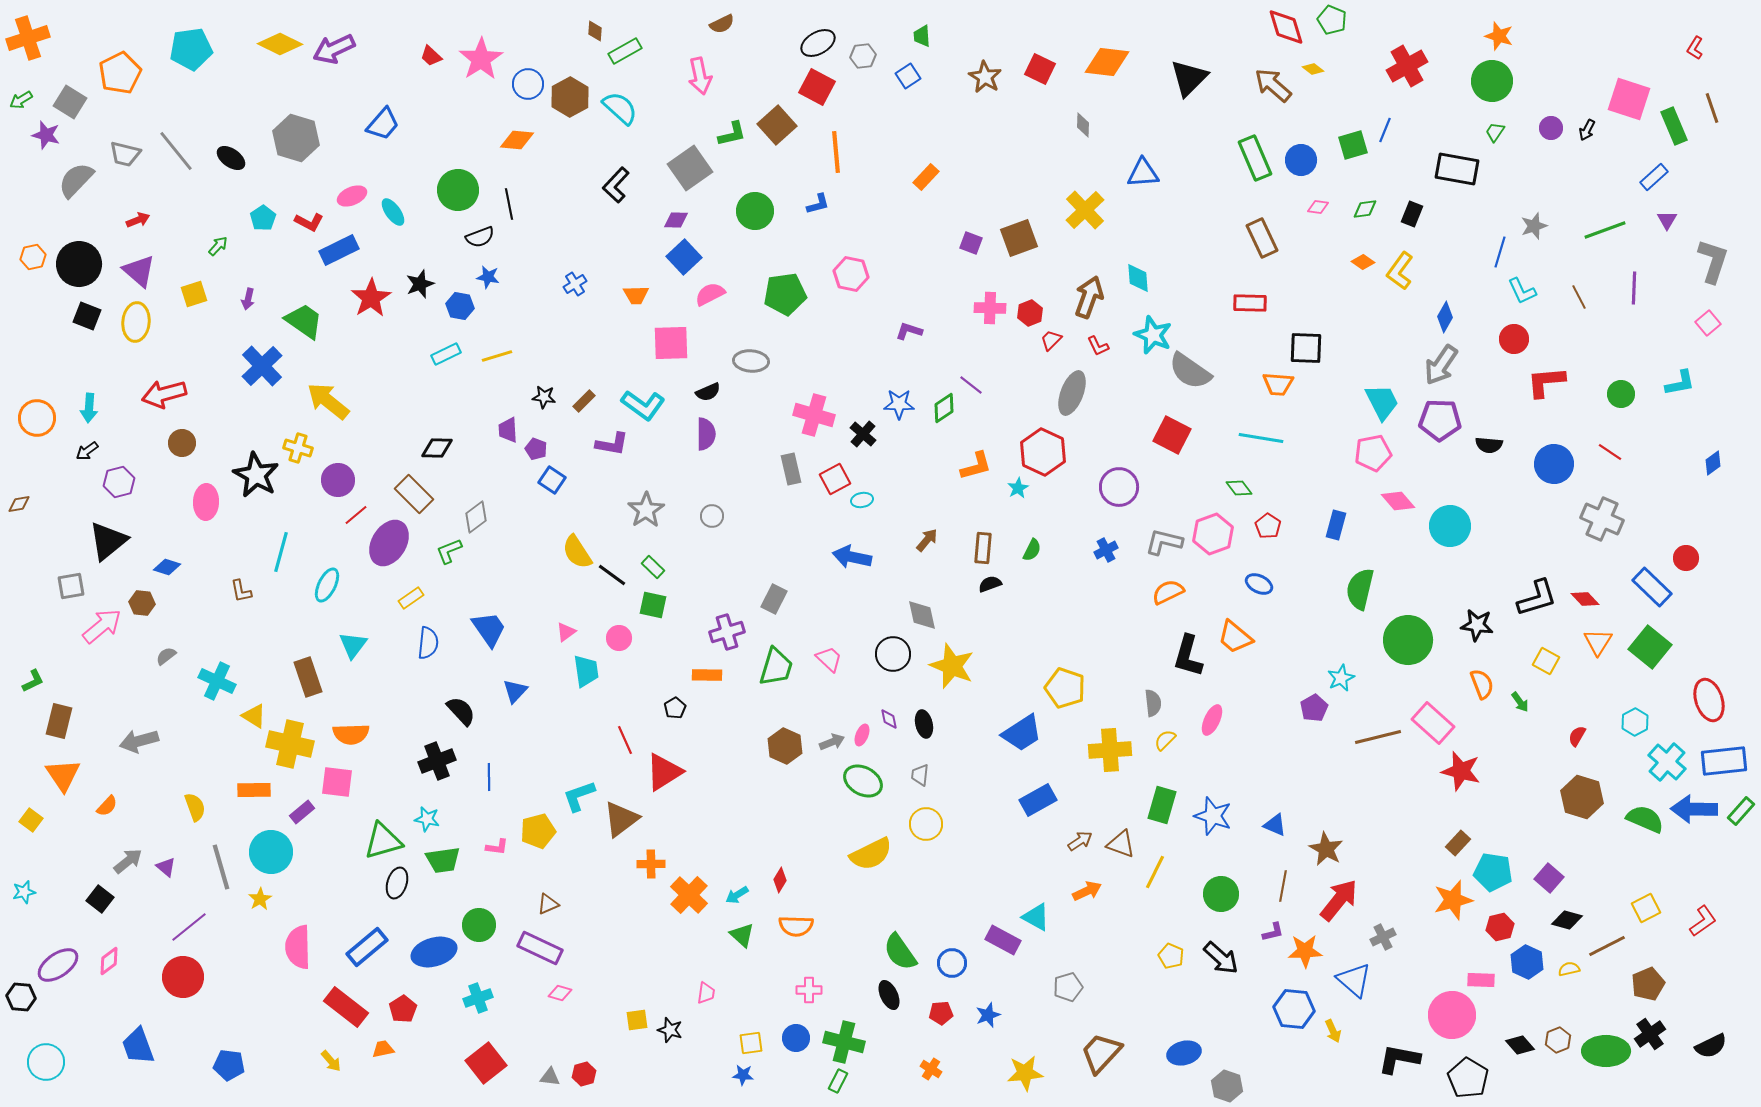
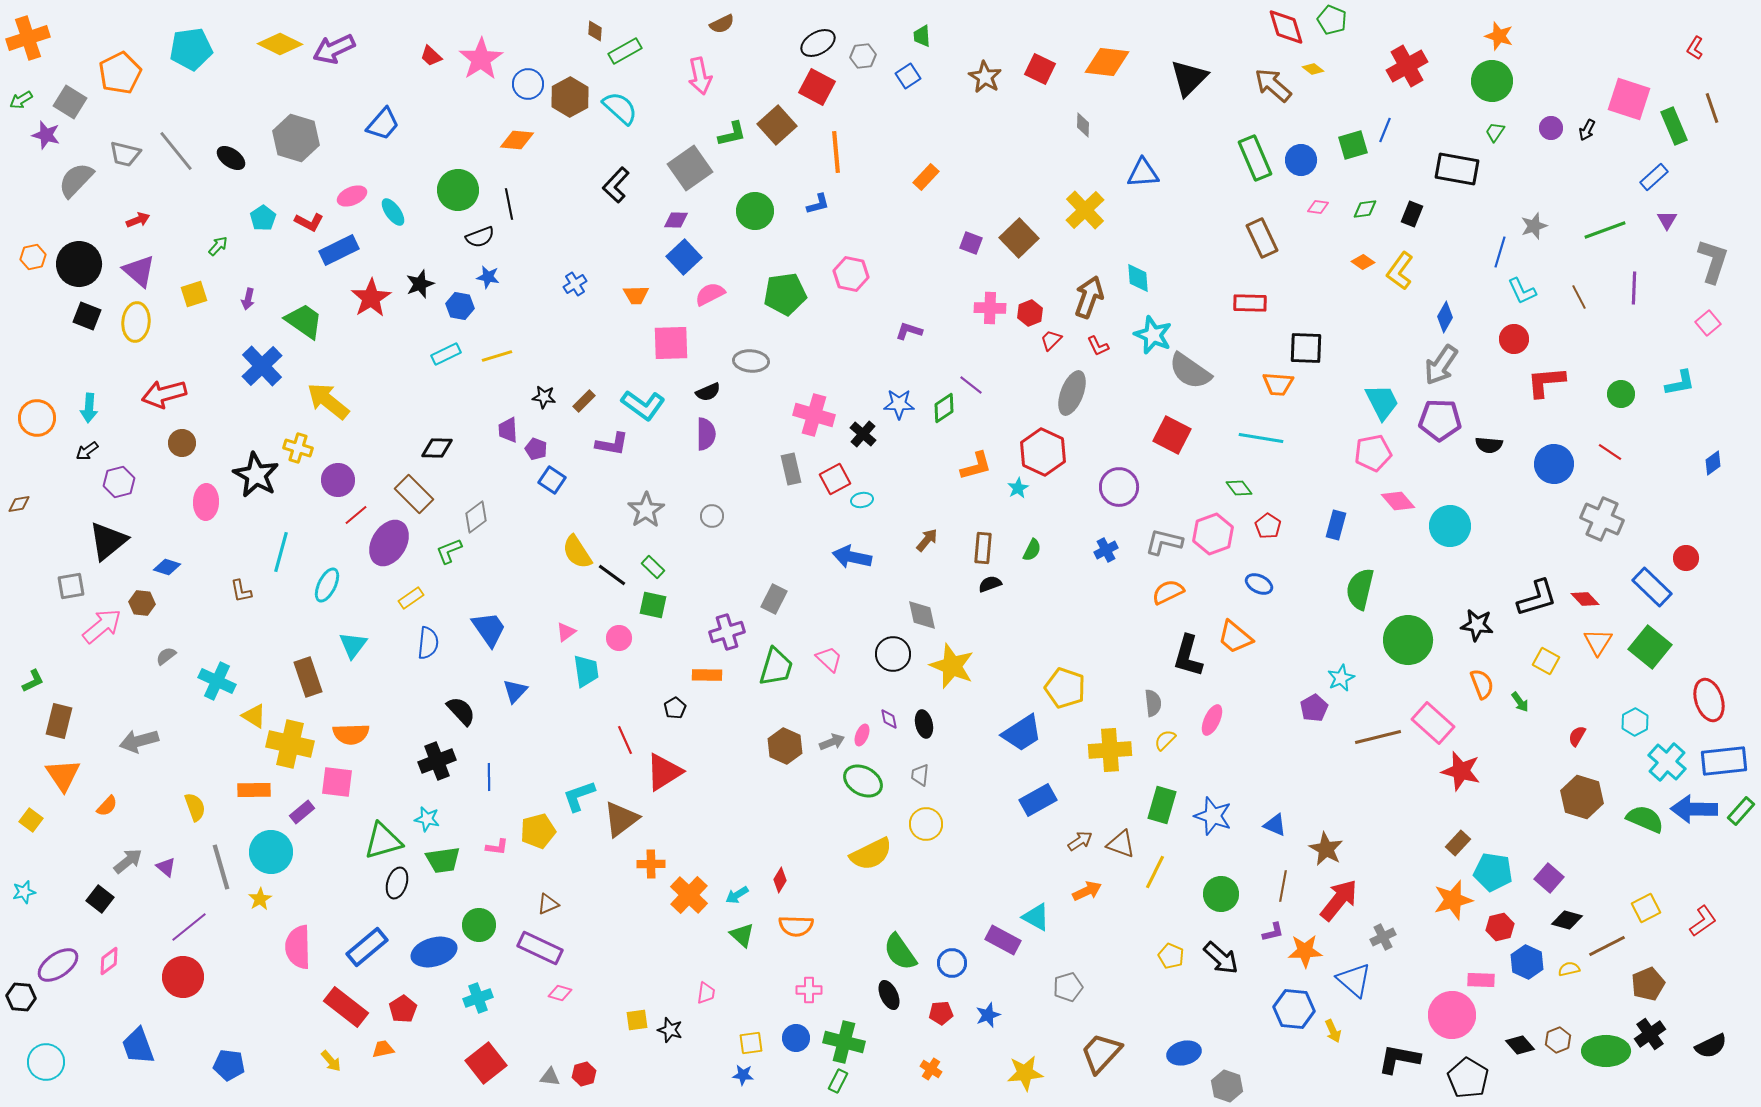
brown square at (1019, 238): rotated 24 degrees counterclockwise
